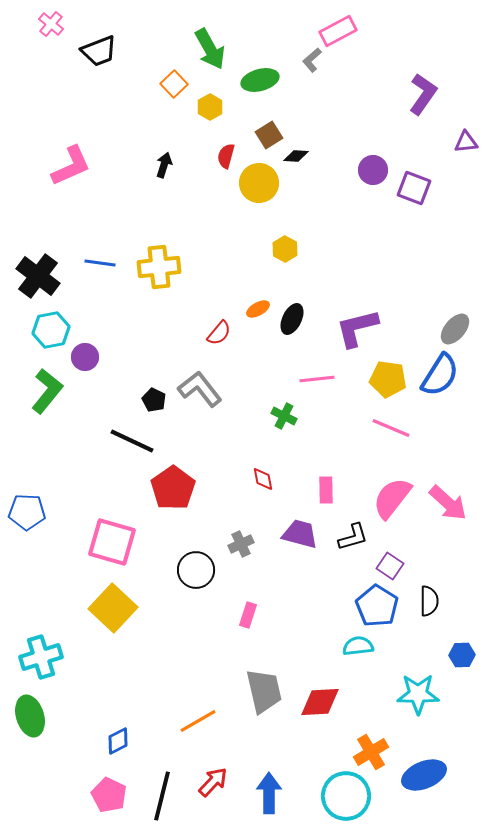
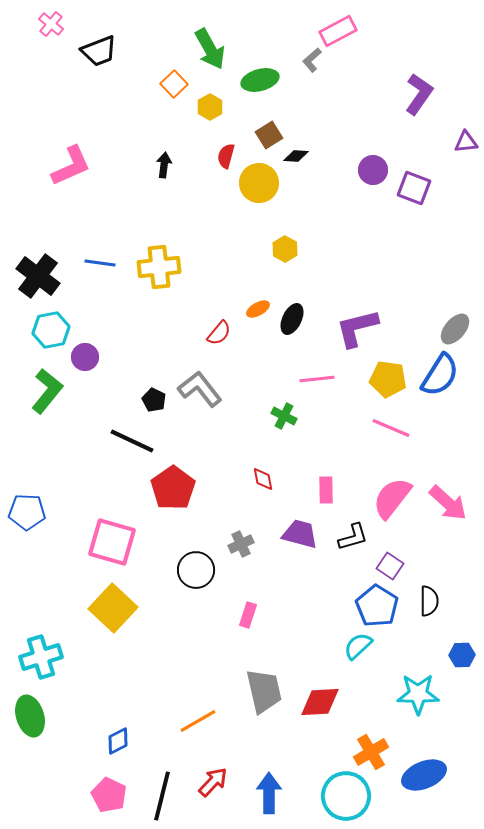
purple L-shape at (423, 94): moved 4 px left
black arrow at (164, 165): rotated 10 degrees counterclockwise
cyan semicircle at (358, 646): rotated 36 degrees counterclockwise
